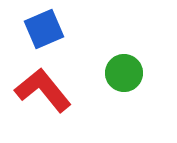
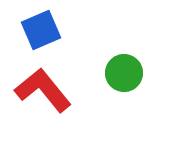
blue square: moved 3 px left, 1 px down
